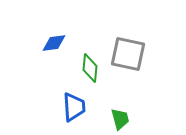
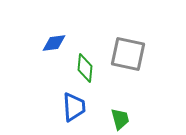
green diamond: moved 5 px left
